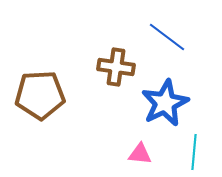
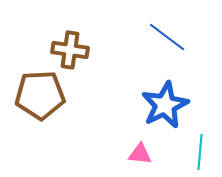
brown cross: moved 46 px left, 17 px up
blue star: moved 2 px down
cyan line: moved 6 px right
